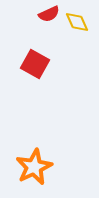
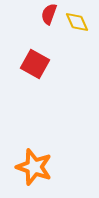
red semicircle: rotated 135 degrees clockwise
orange star: rotated 27 degrees counterclockwise
